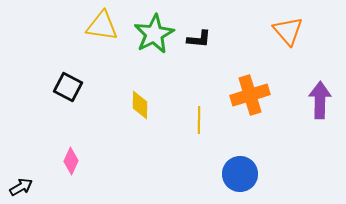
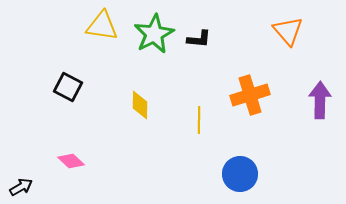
pink diamond: rotated 72 degrees counterclockwise
